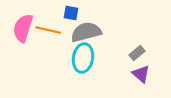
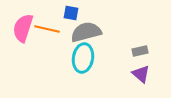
orange line: moved 1 px left, 1 px up
gray rectangle: moved 3 px right, 2 px up; rotated 28 degrees clockwise
